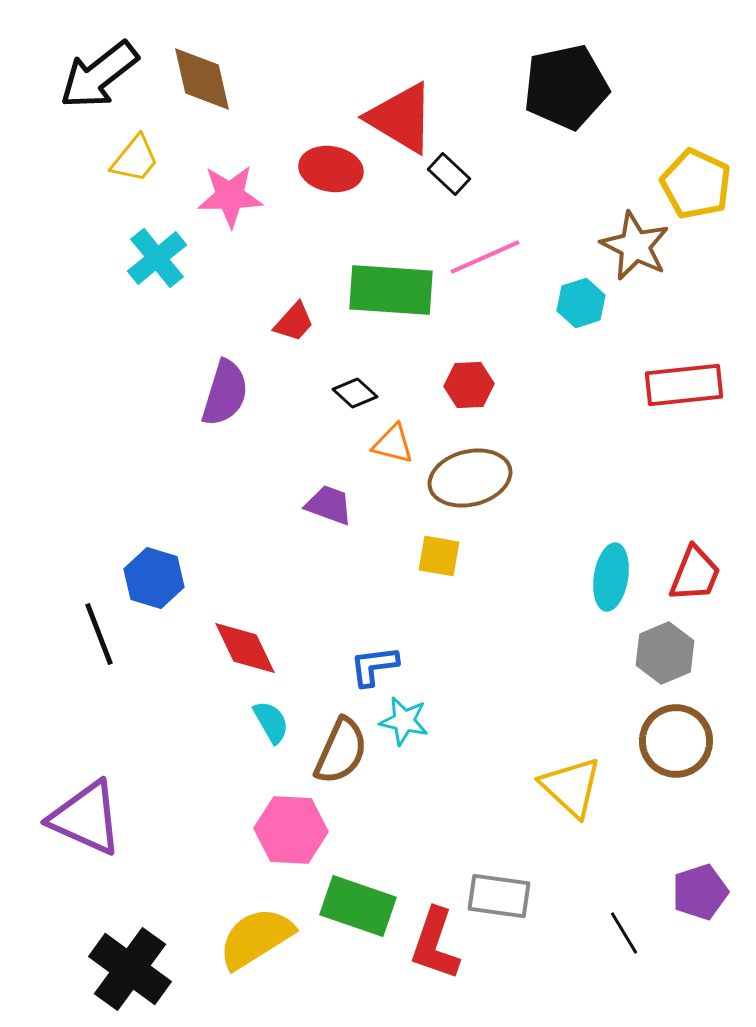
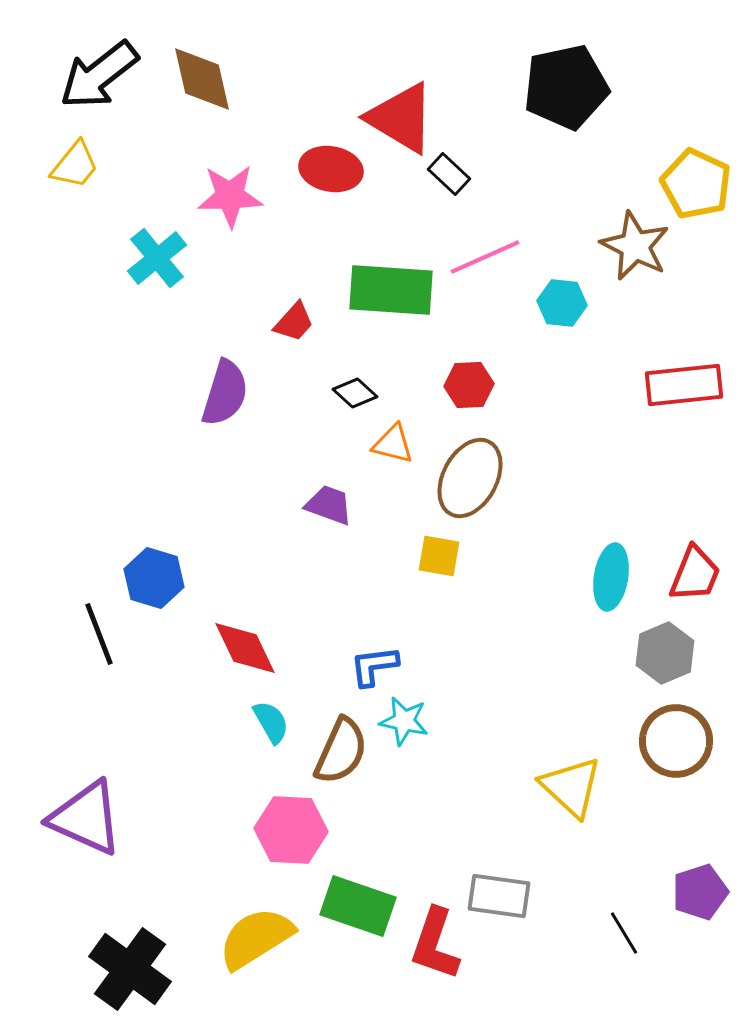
yellow trapezoid at (135, 159): moved 60 px left, 6 px down
cyan hexagon at (581, 303): moved 19 px left; rotated 24 degrees clockwise
brown ellipse at (470, 478): rotated 48 degrees counterclockwise
